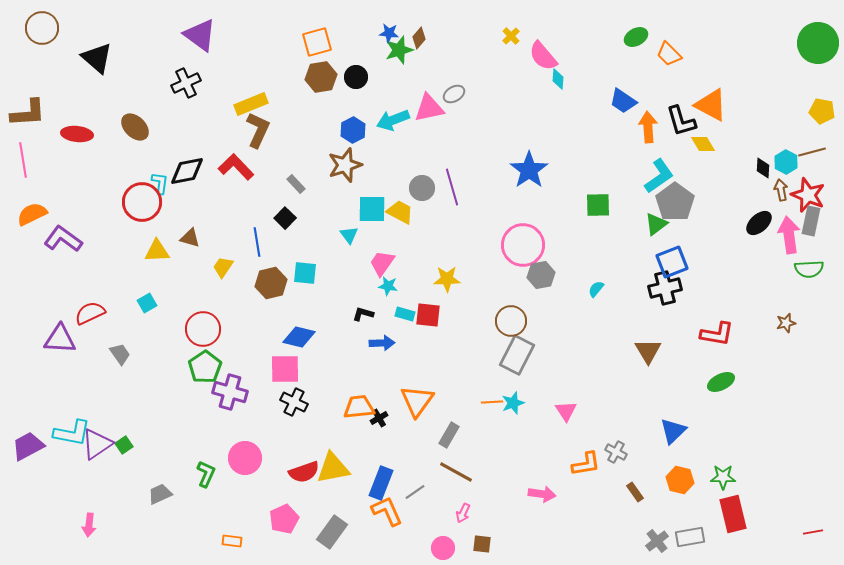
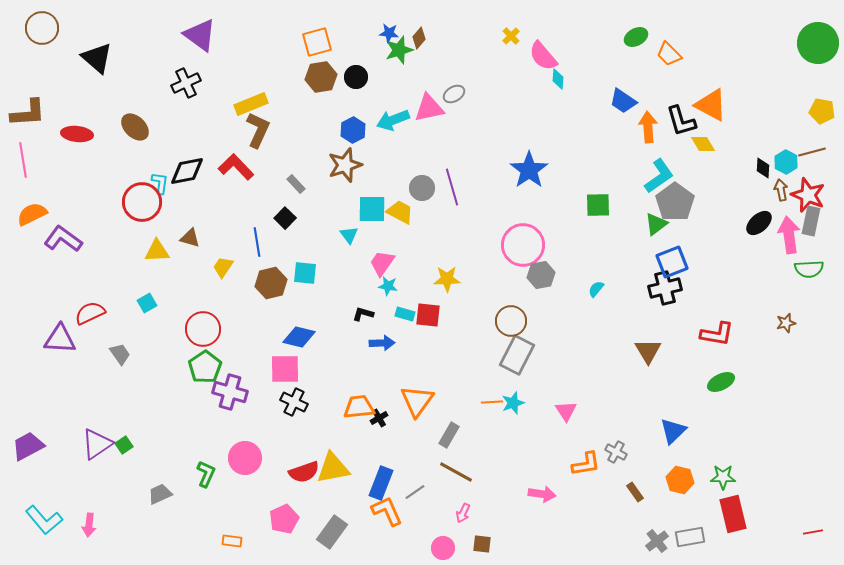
cyan L-shape at (72, 433): moved 28 px left, 87 px down; rotated 39 degrees clockwise
